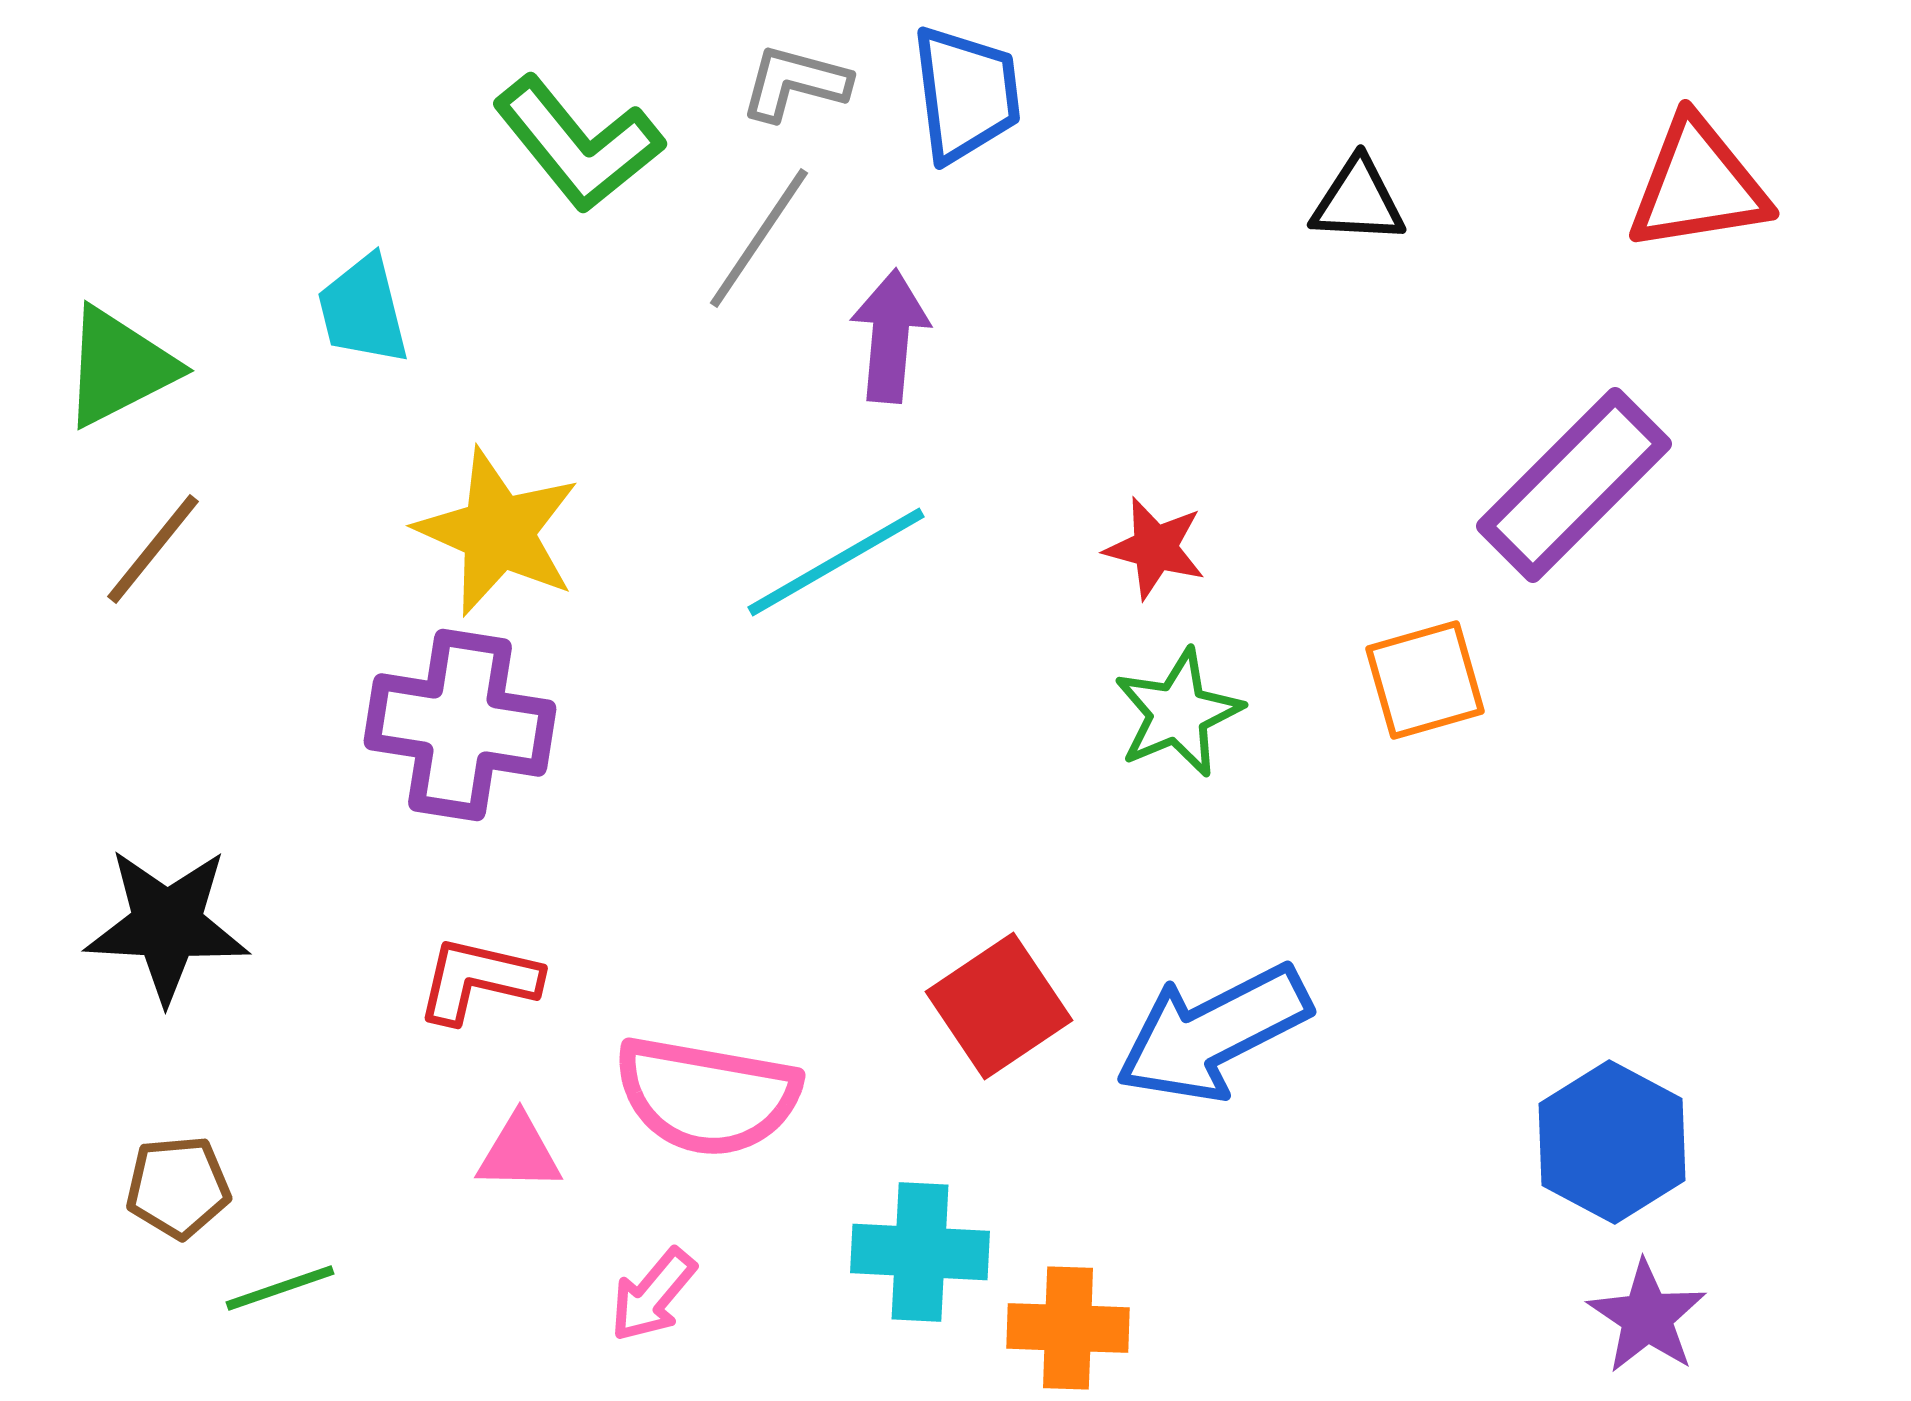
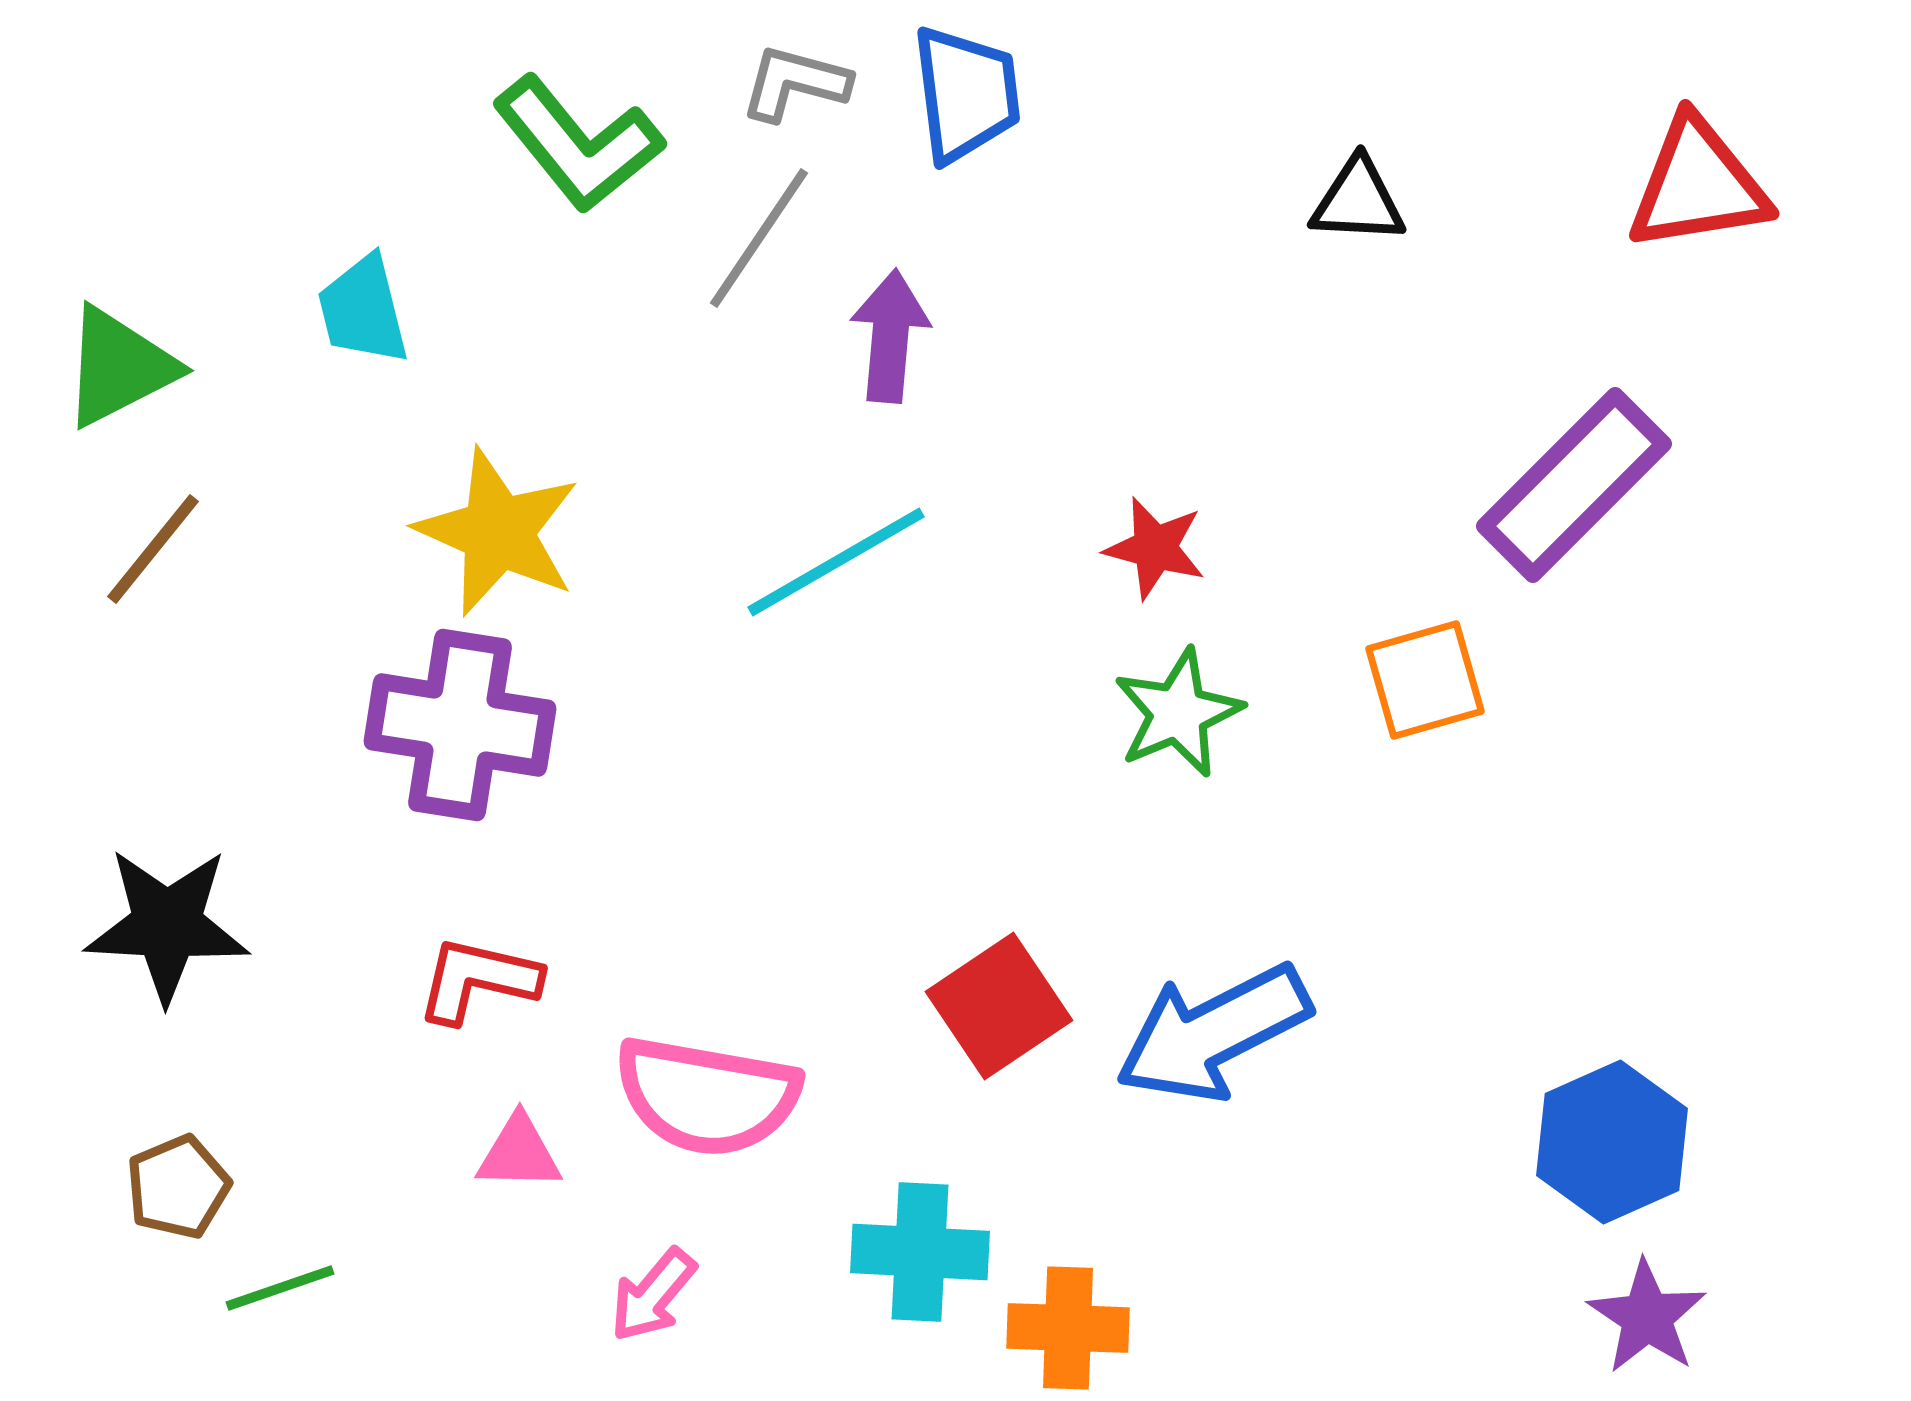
blue hexagon: rotated 8 degrees clockwise
brown pentagon: rotated 18 degrees counterclockwise
